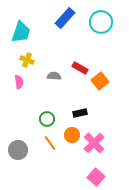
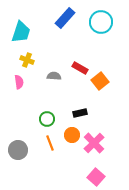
orange line: rotated 14 degrees clockwise
